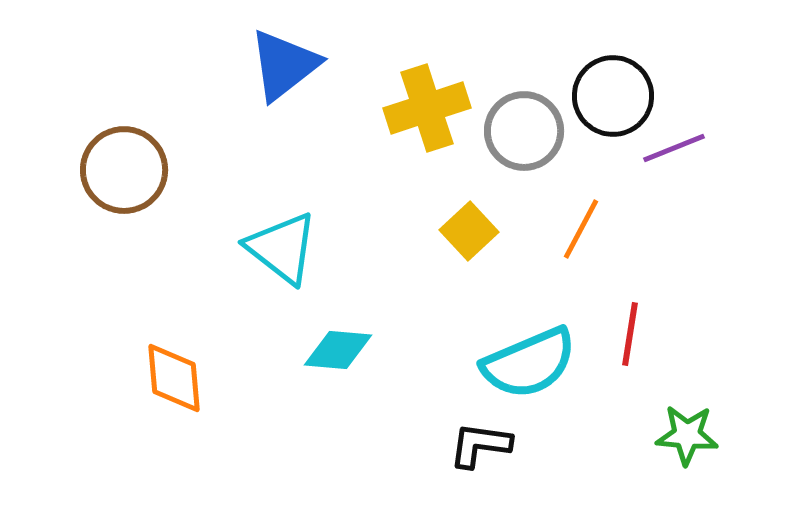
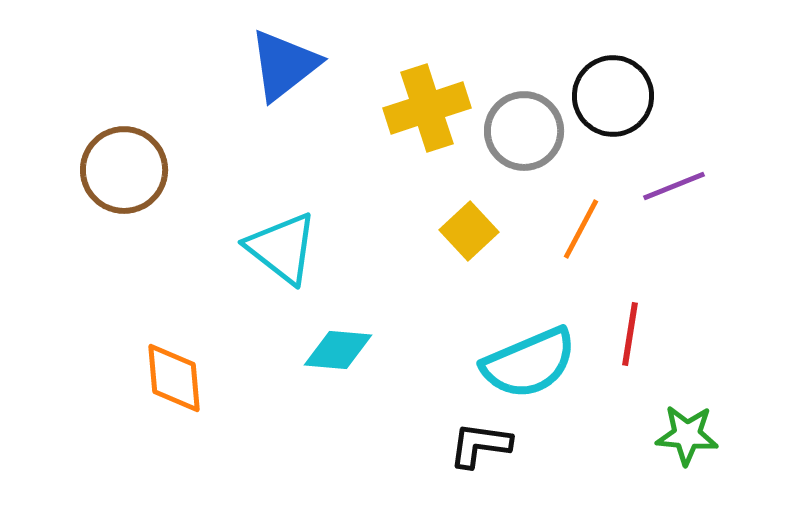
purple line: moved 38 px down
